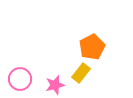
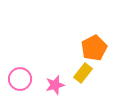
orange pentagon: moved 2 px right, 1 px down
yellow rectangle: moved 2 px right
